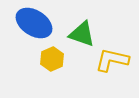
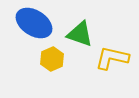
green triangle: moved 2 px left
yellow L-shape: moved 2 px up
